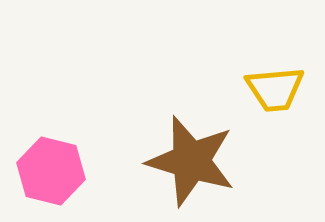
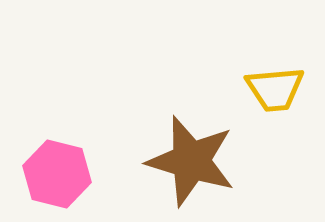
pink hexagon: moved 6 px right, 3 px down
